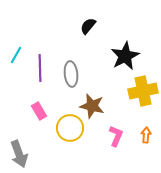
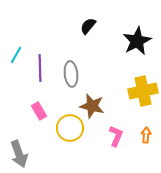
black star: moved 12 px right, 15 px up
